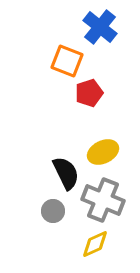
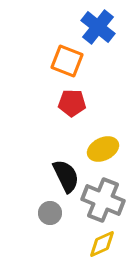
blue cross: moved 2 px left
red pentagon: moved 17 px left, 10 px down; rotated 20 degrees clockwise
yellow ellipse: moved 3 px up
black semicircle: moved 3 px down
gray circle: moved 3 px left, 2 px down
yellow diamond: moved 7 px right
